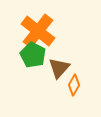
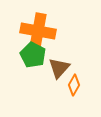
orange cross: rotated 28 degrees counterclockwise
